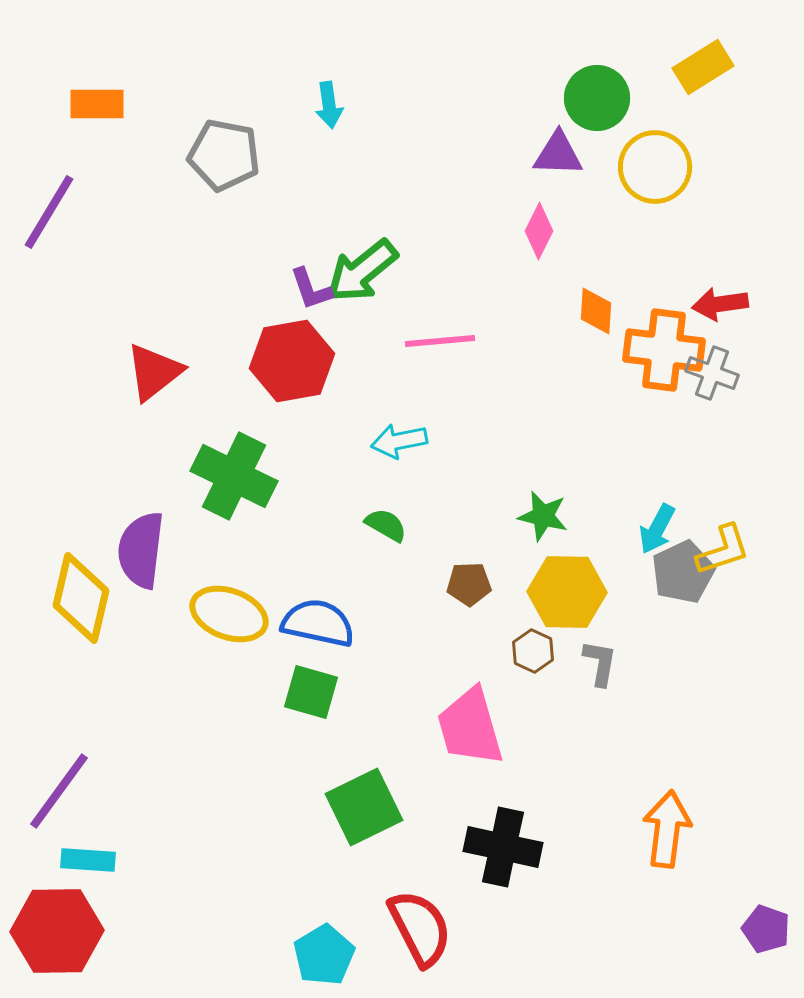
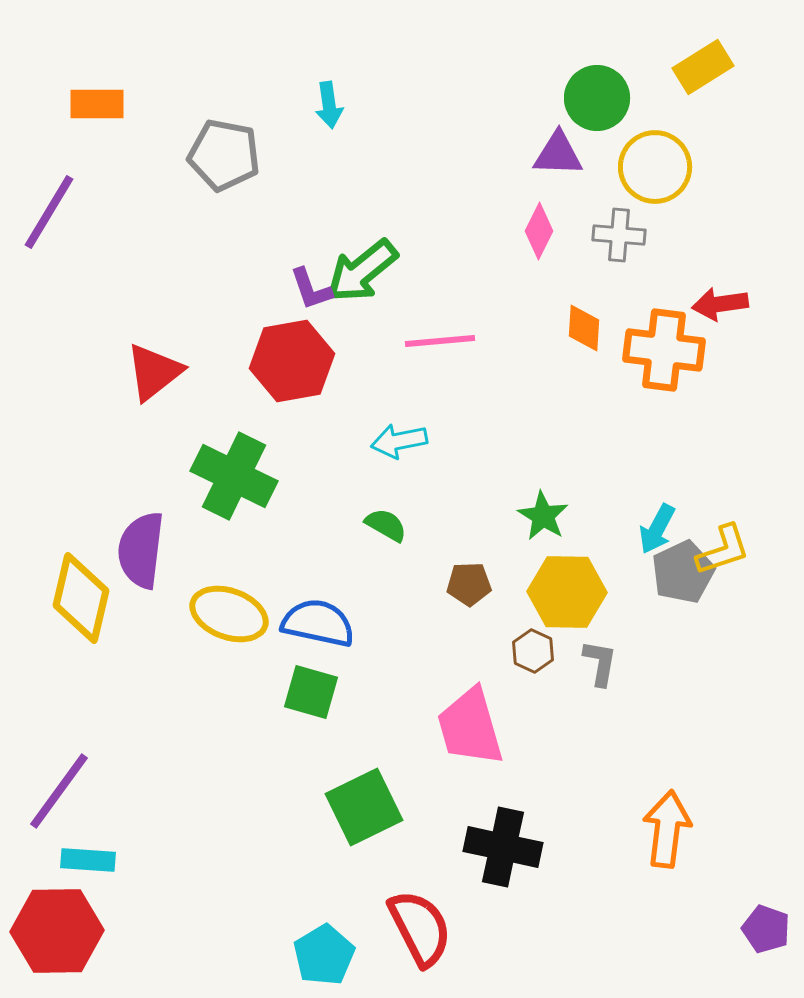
orange diamond at (596, 311): moved 12 px left, 17 px down
gray cross at (712, 373): moved 93 px left, 138 px up; rotated 15 degrees counterclockwise
green star at (543, 516): rotated 18 degrees clockwise
